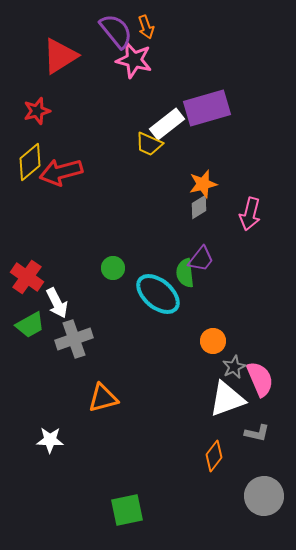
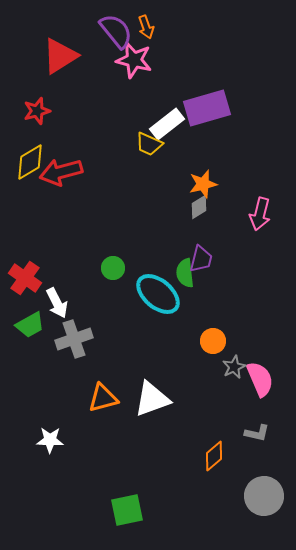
yellow diamond: rotated 9 degrees clockwise
pink arrow: moved 10 px right
purple trapezoid: rotated 24 degrees counterclockwise
red cross: moved 2 px left, 1 px down
white triangle: moved 75 px left
orange diamond: rotated 12 degrees clockwise
